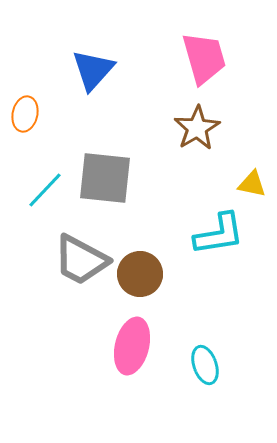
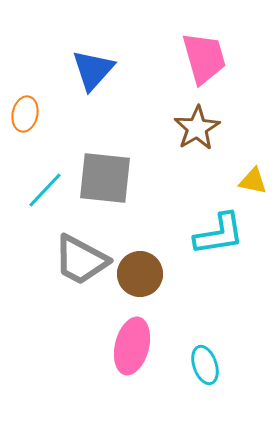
yellow triangle: moved 1 px right, 3 px up
